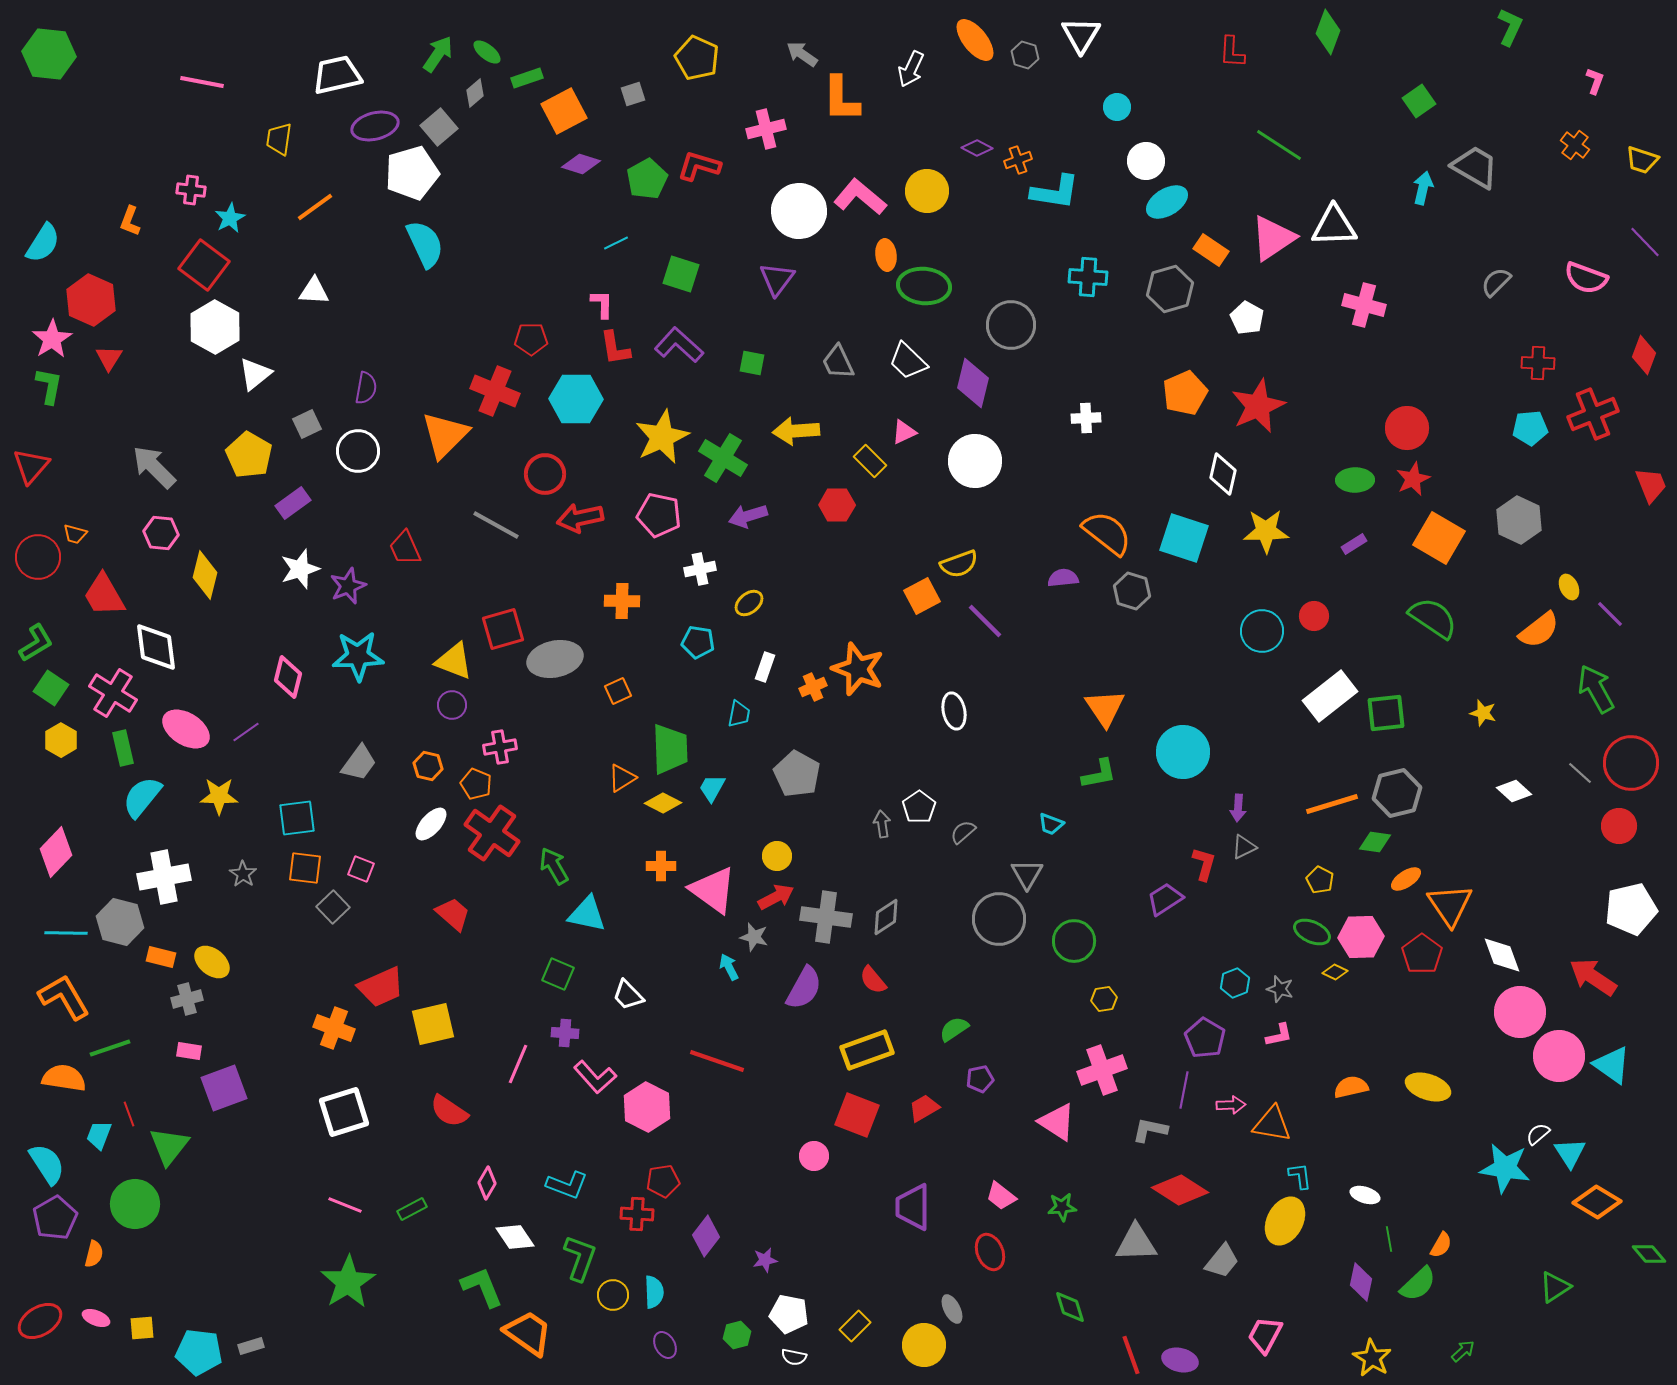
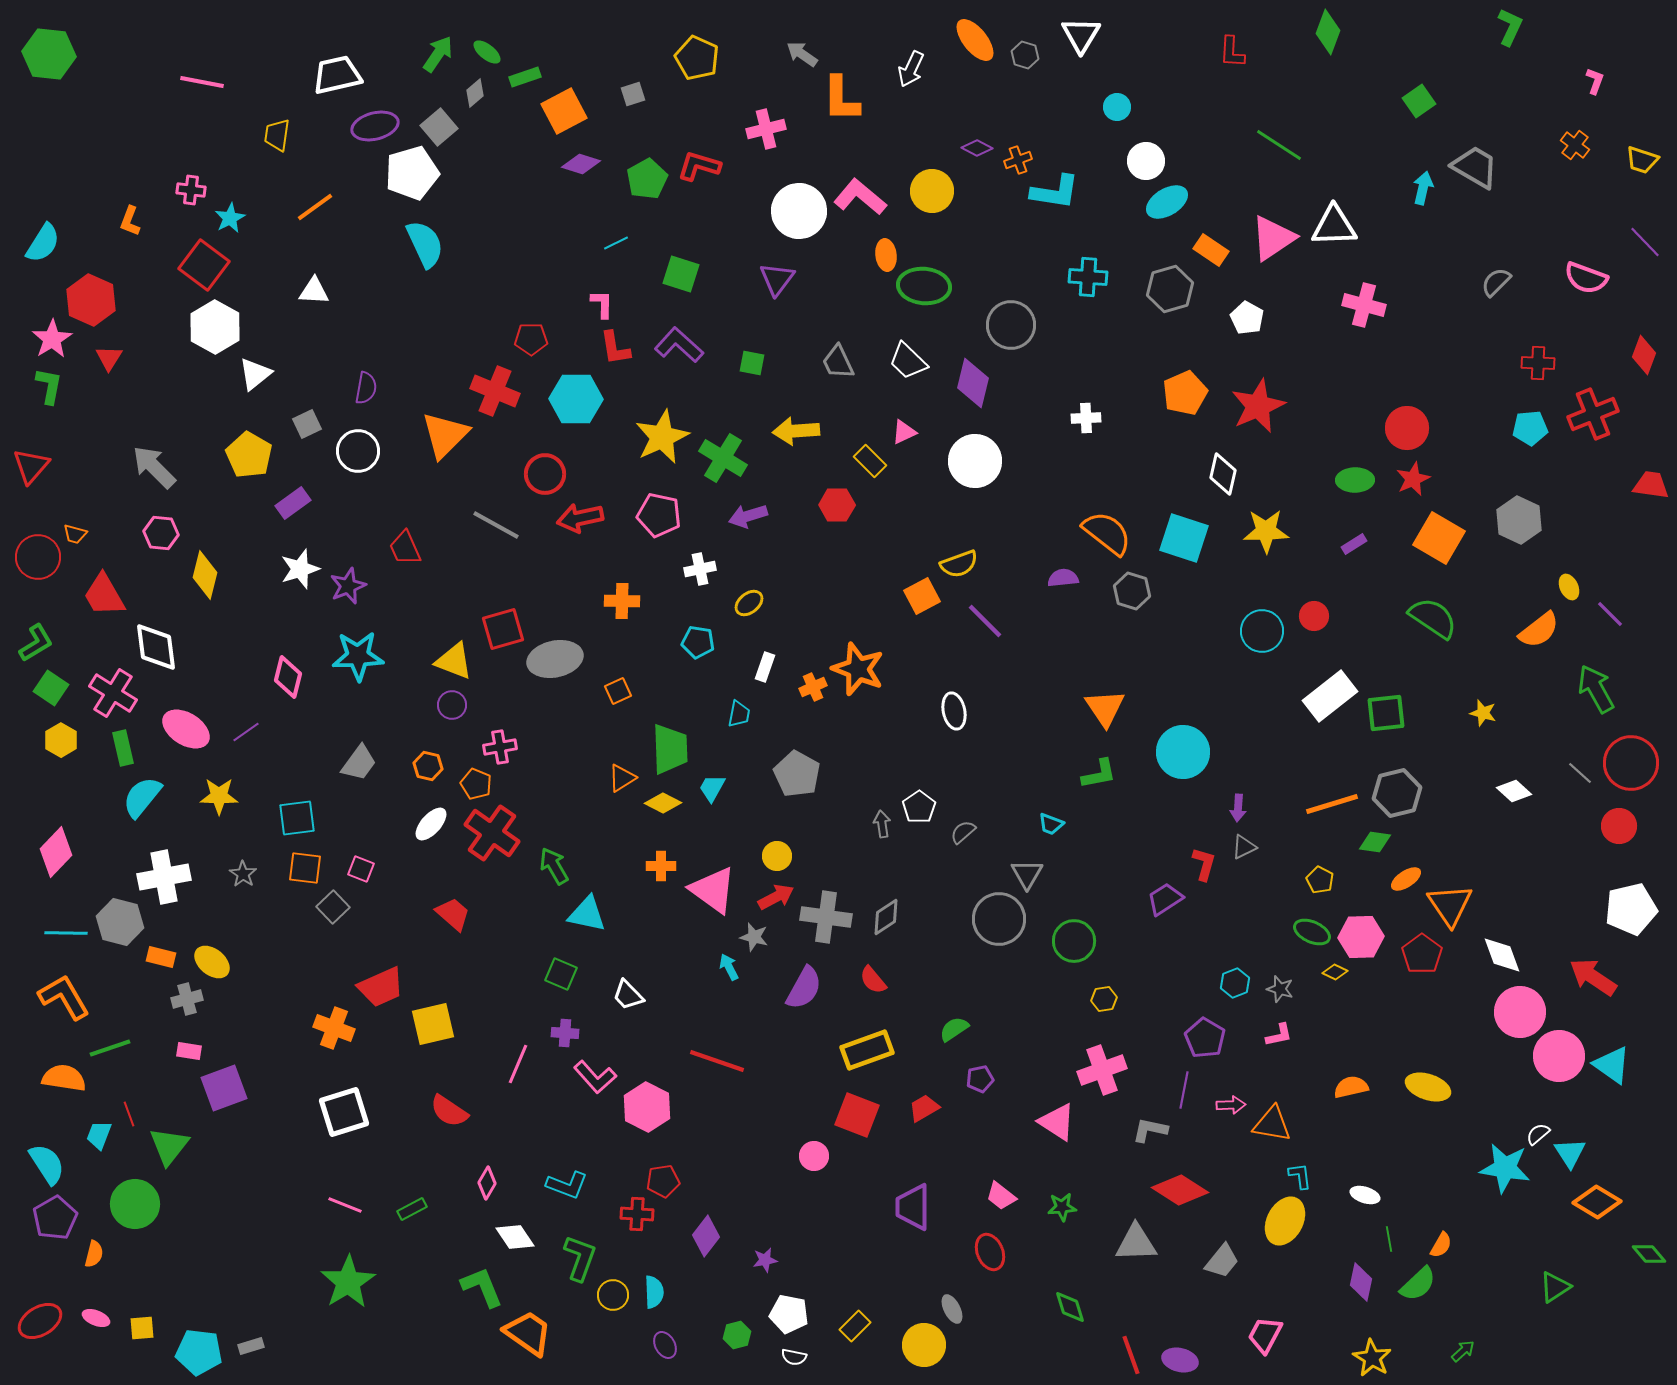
green rectangle at (527, 78): moved 2 px left, 1 px up
yellow trapezoid at (279, 139): moved 2 px left, 4 px up
yellow circle at (927, 191): moved 5 px right
red trapezoid at (1651, 485): rotated 60 degrees counterclockwise
green square at (558, 974): moved 3 px right
